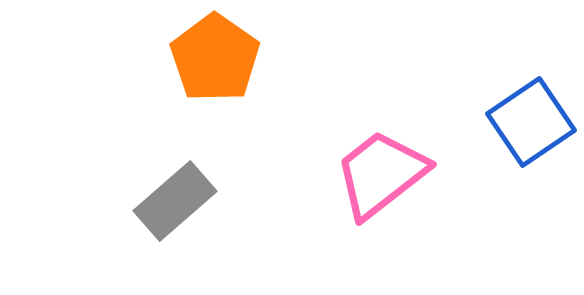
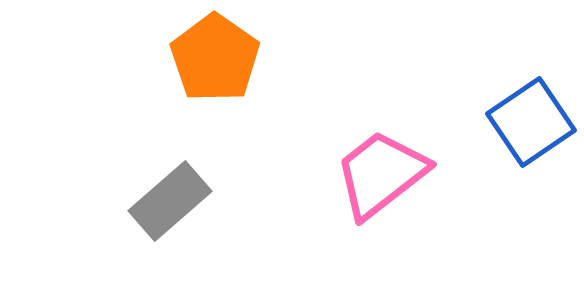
gray rectangle: moved 5 px left
